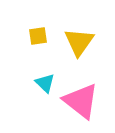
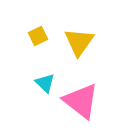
yellow square: rotated 18 degrees counterclockwise
